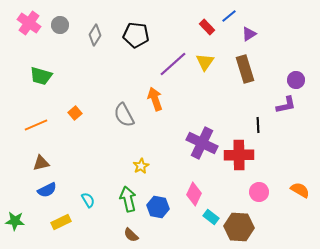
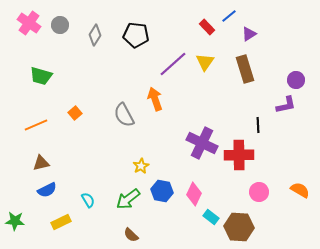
green arrow: rotated 115 degrees counterclockwise
blue hexagon: moved 4 px right, 16 px up
